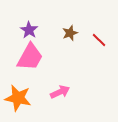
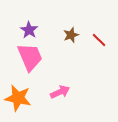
brown star: moved 1 px right, 2 px down
pink trapezoid: rotated 52 degrees counterclockwise
